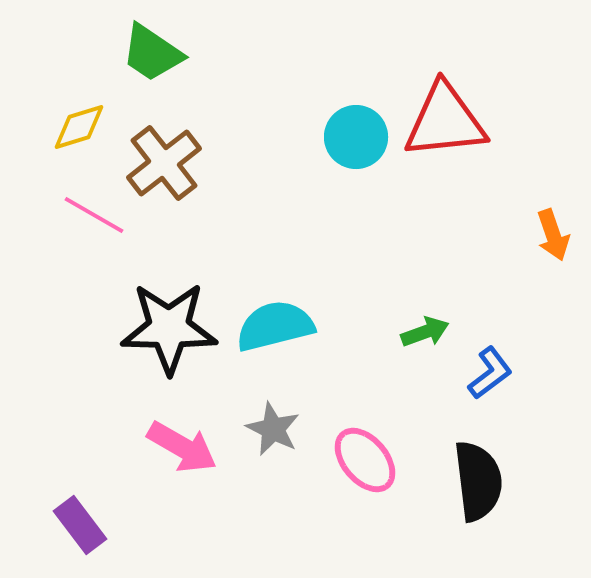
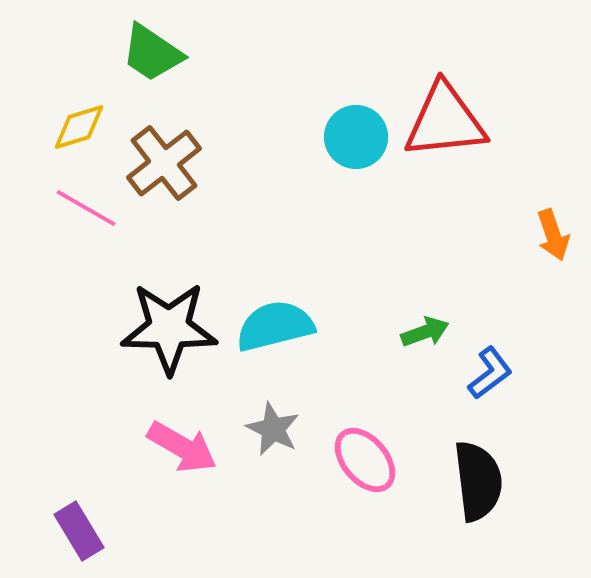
pink line: moved 8 px left, 7 px up
purple rectangle: moved 1 px left, 6 px down; rotated 6 degrees clockwise
